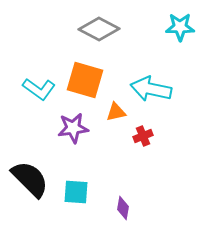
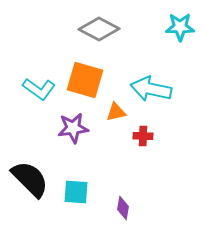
red cross: rotated 24 degrees clockwise
